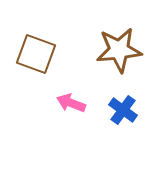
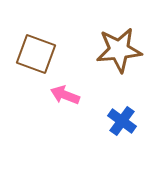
pink arrow: moved 6 px left, 8 px up
blue cross: moved 1 px left, 11 px down
